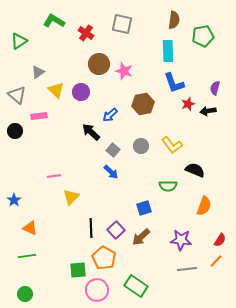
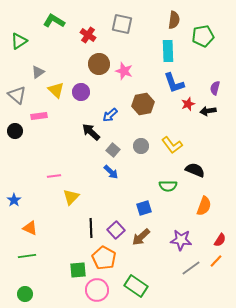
red cross at (86, 33): moved 2 px right, 2 px down
gray line at (187, 269): moved 4 px right, 1 px up; rotated 30 degrees counterclockwise
